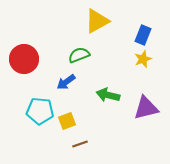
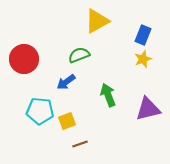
green arrow: rotated 55 degrees clockwise
purple triangle: moved 2 px right, 1 px down
